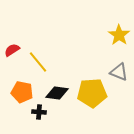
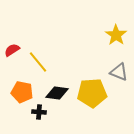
yellow star: moved 3 px left
